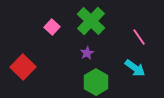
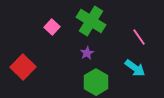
green cross: rotated 12 degrees counterclockwise
